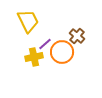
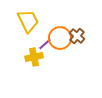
orange circle: moved 2 px left, 14 px up
